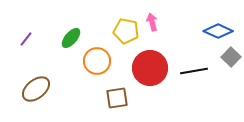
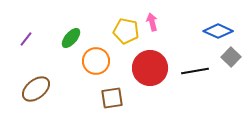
orange circle: moved 1 px left
black line: moved 1 px right
brown square: moved 5 px left
